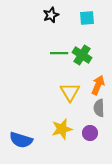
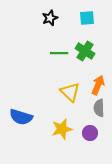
black star: moved 1 px left, 3 px down
green cross: moved 3 px right, 4 px up
yellow triangle: rotated 15 degrees counterclockwise
blue semicircle: moved 23 px up
